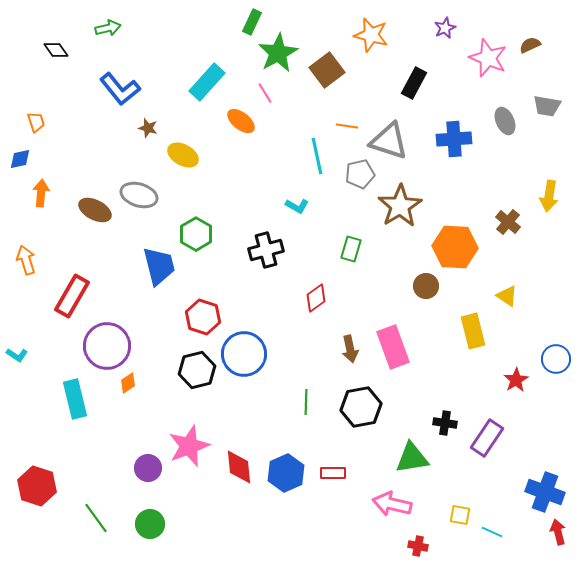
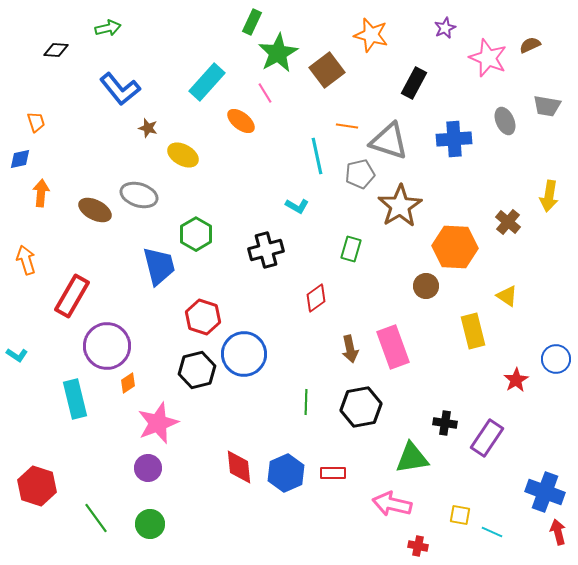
black diamond at (56, 50): rotated 50 degrees counterclockwise
pink star at (189, 446): moved 31 px left, 23 px up
